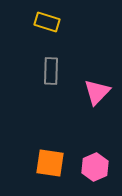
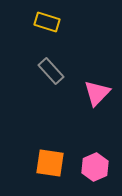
gray rectangle: rotated 44 degrees counterclockwise
pink triangle: moved 1 px down
